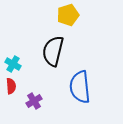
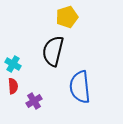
yellow pentagon: moved 1 px left, 2 px down
red semicircle: moved 2 px right
